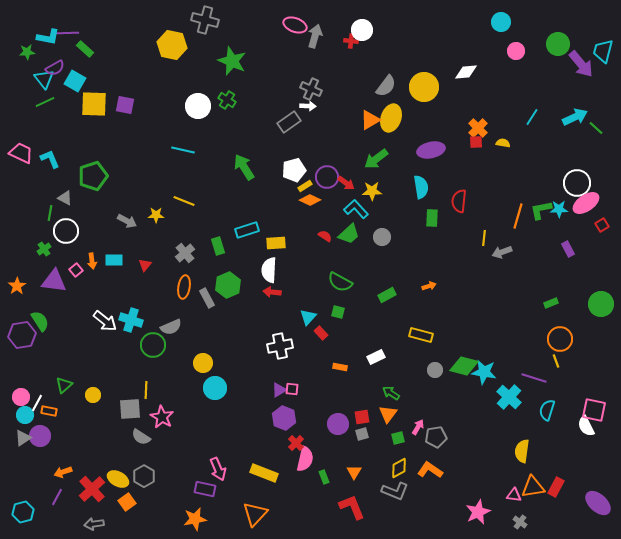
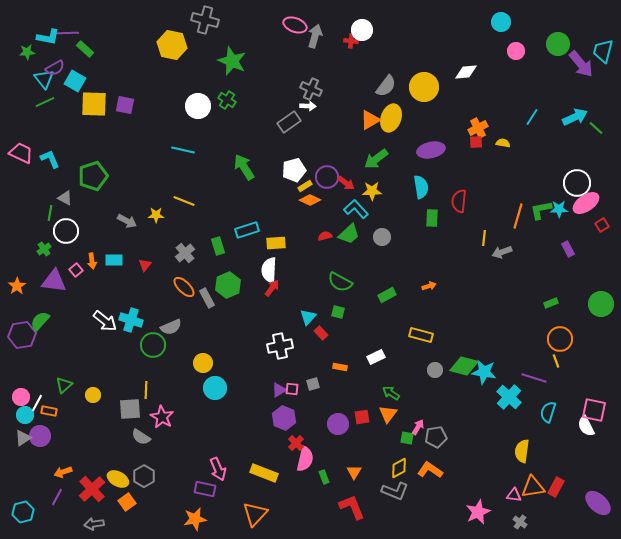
orange cross at (478, 128): rotated 18 degrees clockwise
red semicircle at (325, 236): rotated 48 degrees counterclockwise
orange ellipse at (184, 287): rotated 55 degrees counterclockwise
red arrow at (272, 292): moved 4 px up; rotated 120 degrees clockwise
green semicircle at (40, 321): rotated 105 degrees counterclockwise
cyan semicircle at (547, 410): moved 1 px right, 2 px down
gray square at (362, 434): moved 49 px left, 50 px up
green square at (398, 438): moved 9 px right; rotated 24 degrees clockwise
